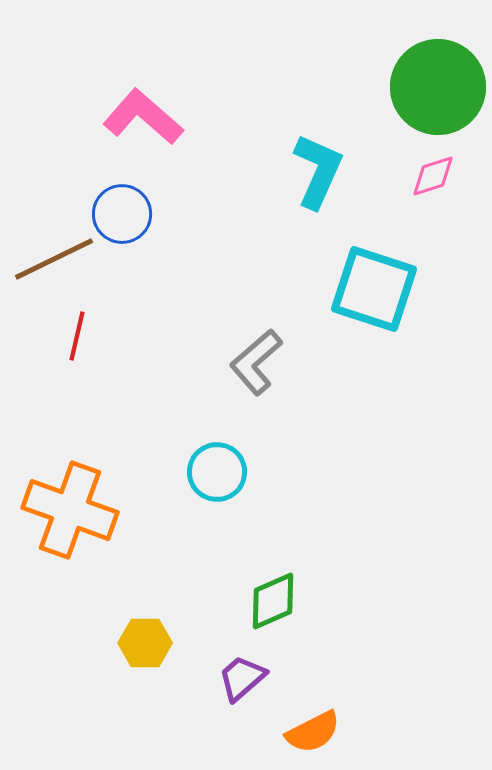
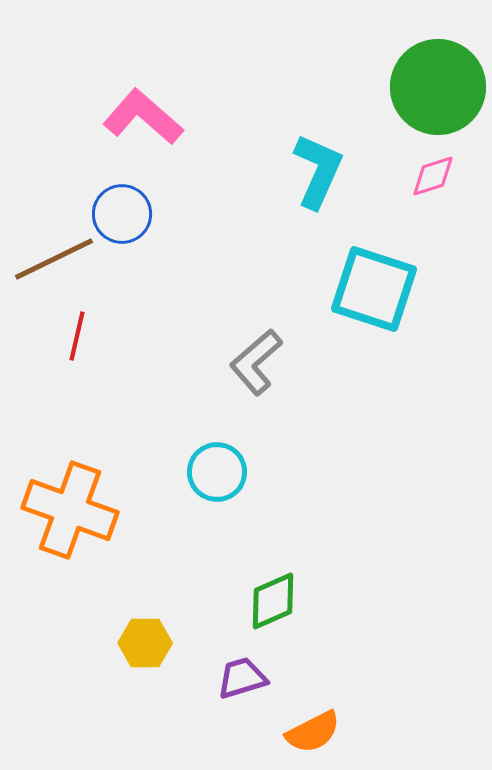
purple trapezoid: rotated 24 degrees clockwise
